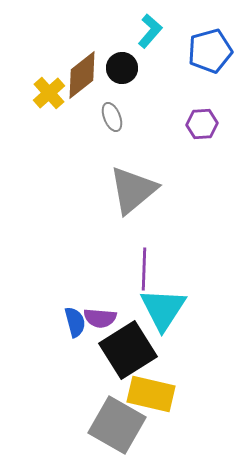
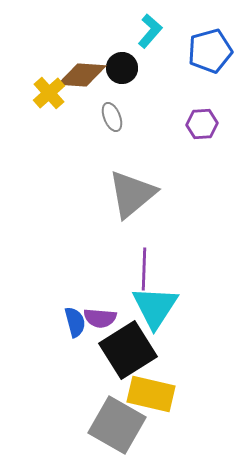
brown diamond: rotated 42 degrees clockwise
gray triangle: moved 1 px left, 4 px down
cyan triangle: moved 8 px left, 2 px up
